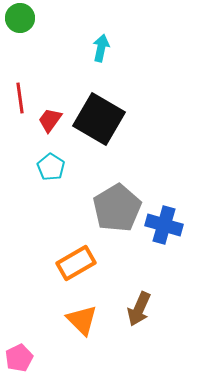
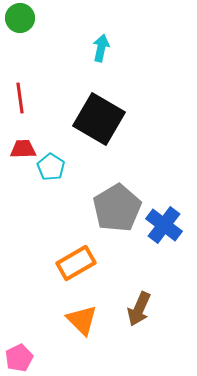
red trapezoid: moved 27 px left, 29 px down; rotated 52 degrees clockwise
blue cross: rotated 21 degrees clockwise
